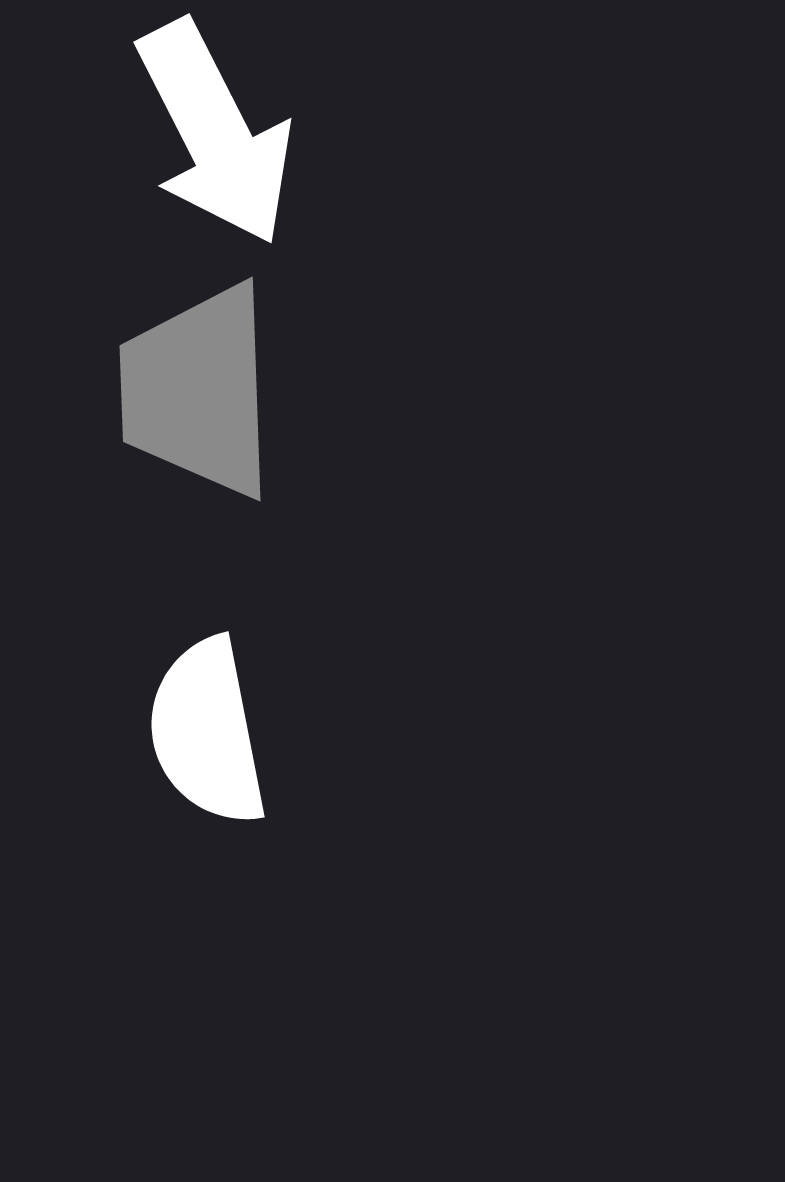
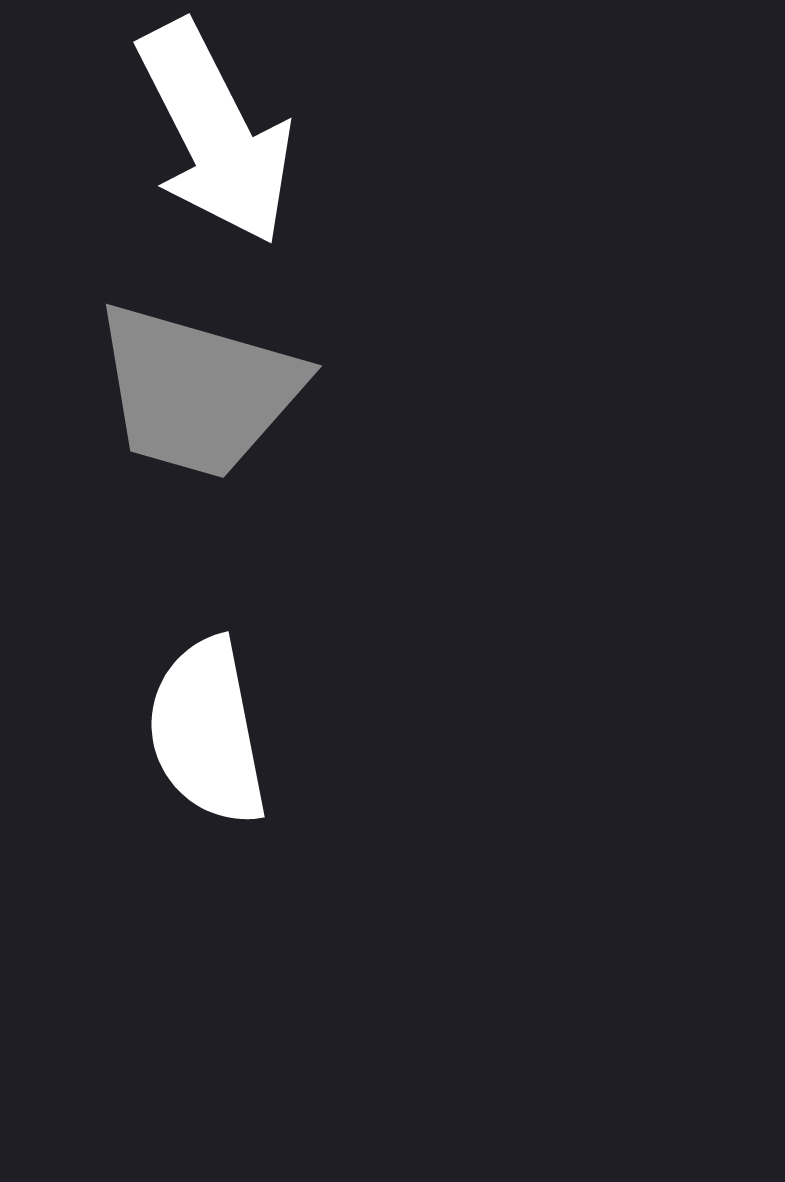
gray trapezoid: rotated 72 degrees counterclockwise
